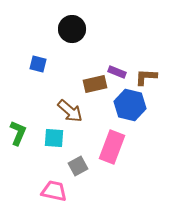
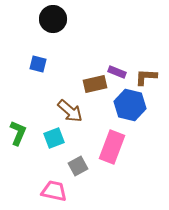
black circle: moved 19 px left, 10 px up
cyan square: rotated 25 degrees counterclockwise
